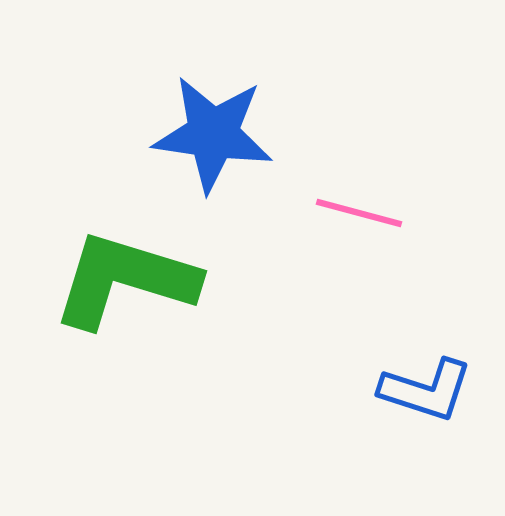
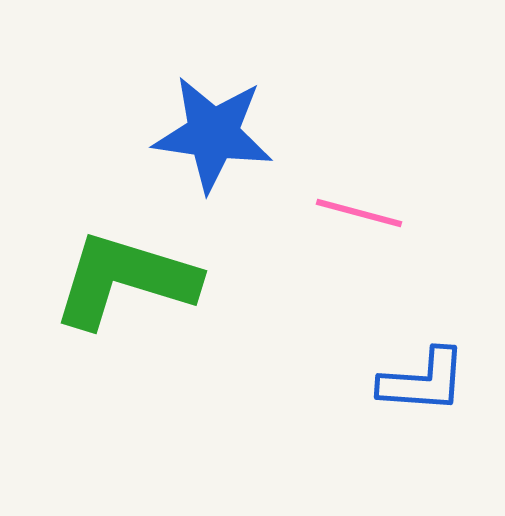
blue L-shape: moved 3 px left, 9 px up; rotated 14 degrees counterclockwise
